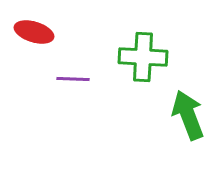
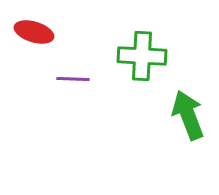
green cross: moved 1 px left, 1 px up
